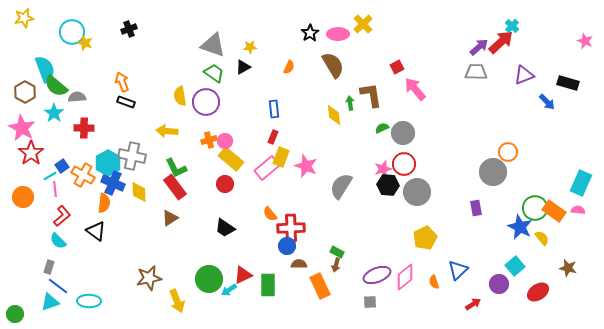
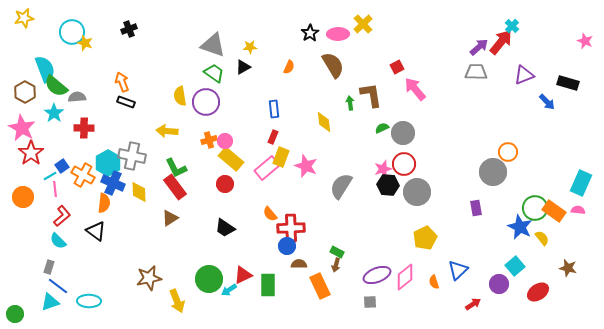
red arrow at (501, 42): rotated 8 degrees counterclockwise
yellow diamond at (334, 115): moved 10 px left, 7 px down
